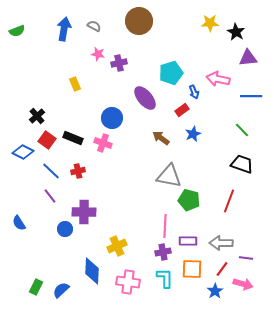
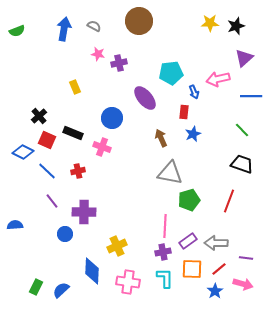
black star at (236, 32): moved 6 px up; rotated 24 degrees clockwise
purple triangle at (248, 58): moved 4 px left; rotated 36 degrees counterclockwise
cyan pentagon at (171, 73): rotated 10 degrees clockwise
pink arrow at (218, 79): rotated 25 degrees counterclockwise
yellow rectangle at (75, 84): moved 3 px down
red rectangle at (182, 110): moved 2 px right, 2 px down; rotated 48 degrees counterclockwise
black cross at (37, 116): moved 2 px right
black rectangle at (73, 138): moved 5 px up
brown arrow at (161, 138): rotated 30 degrees clockwise
red square at (47, 140): rotated 12 degrees counterclockwise
pink cross at (103, 143): moved 1 px left, 4 px down
blue line at (51, 171): moved 4 px left
gray triangle at (169, 176): moved 1 px right, 3 px up
purple line at (50, 196): moved 2 px right, 5 px down
green pentagon at (189, 200): rotated 30 degrees counterclockwise
blue semicircle at (19, 223): moved 4 px left, 2 px down; rotated 119 degrees clockwise
blue circle at (65, 229): moved 5 px down
purple rectangle at (188, 241): rotated 36 degrees counterclockwise
gray arrow at (221, 243): moved 5 px left
red line at (222, 269): moved 3 px left; rotated 14 degrees clockwise
